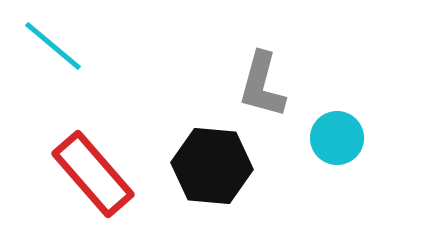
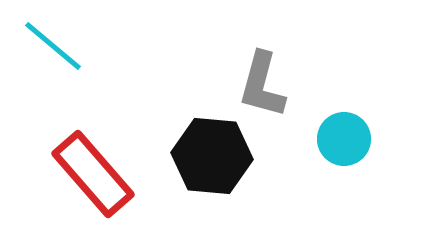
cyan circle: moved 7 px right, 1 px down
black hexagon: moved 10 px up
